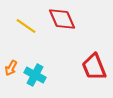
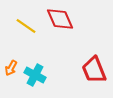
red diamond: moved 2 px left
red trapezoid: moved 3 px down
